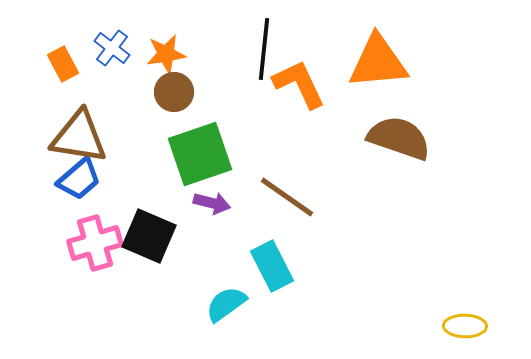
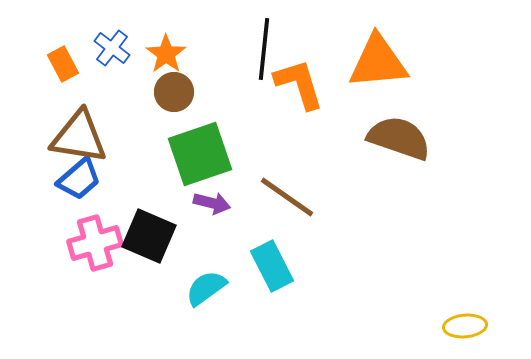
orange star: rotated 27 degrees counterclockwise
orange L-shape: rotated 8 degrees clockwise
cyan semicircle: moved 20 px left, 16 px up
yellow ellipse: rotated 6 degrees counterclockwise
